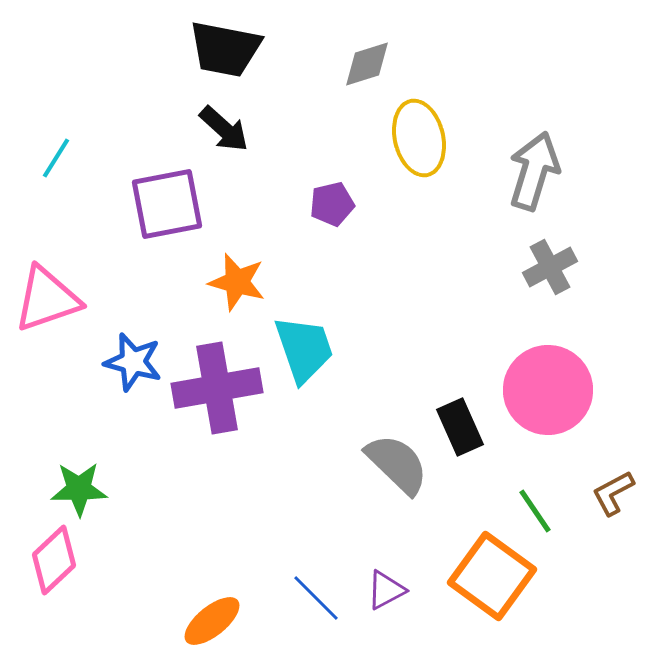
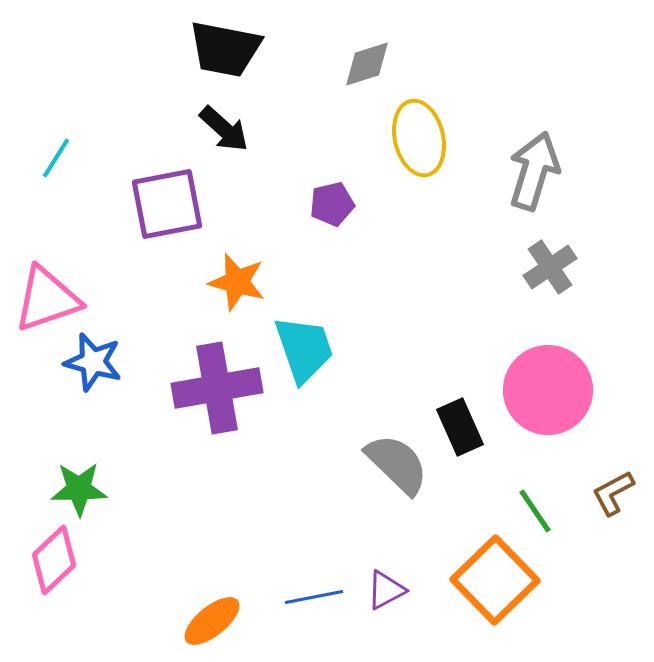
gray cross: rotated 6 degrees counterclockwise
blue star: moved 40 px left
orange square: moved 3 px right, 4 px down; rotated 10 degrees clockwise
blue line: moved 2 px left, 1 px up; rotated 56 degrees counterclockwise
